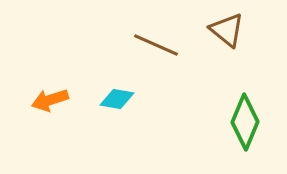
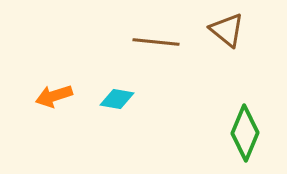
brown line: moved 3 px up; rotated 18 degrees counterclockwise
orange arrow: moved 4 px right, 4 px up
green diamond: moved 11 px down
